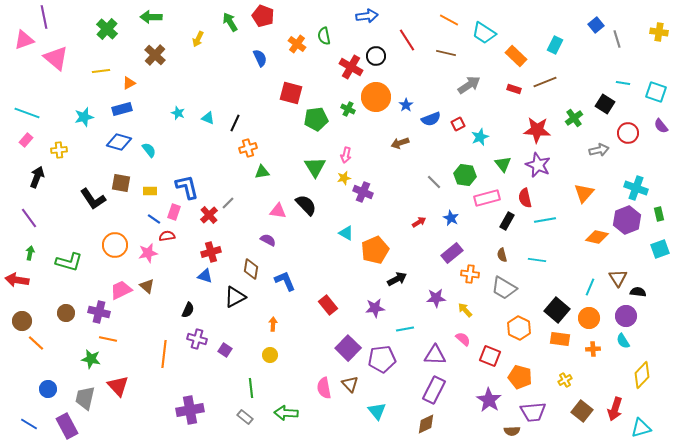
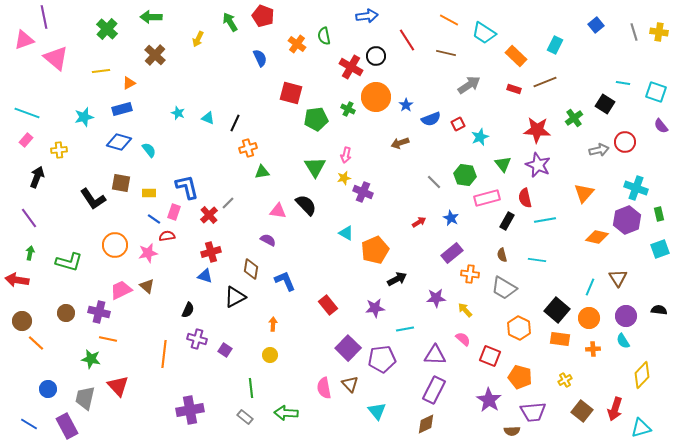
gray line at (617, 39): moved 17 px right, 7 px up
red circle at (628, 133): moved 3 px left, 9 px down
yellow rectangle at (150, 191): moved 1 px left, 2 px down
black semicircle at (638, 292): moved 21 px right, 18 px down
